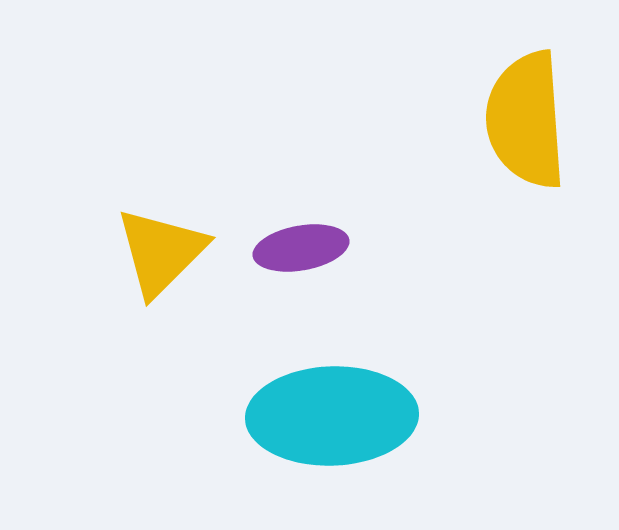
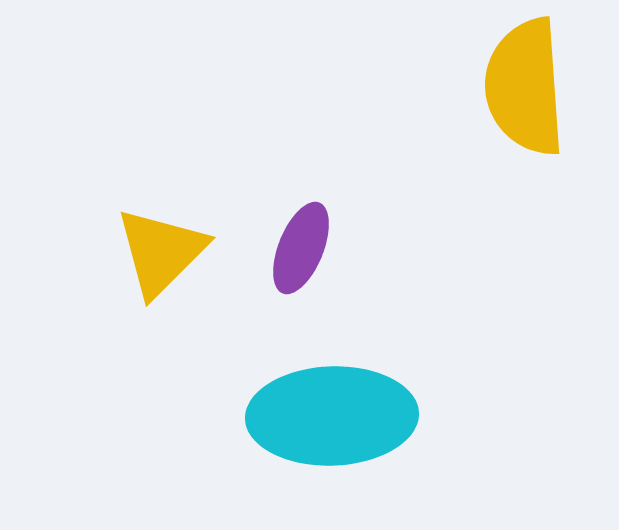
yellow semicircle: moved 1 px left, 33 px up
purple ellipse: rotated 58 degrees counterclockwise
